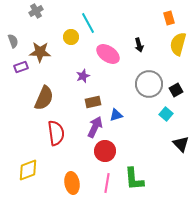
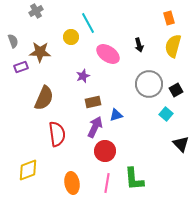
yellow semicircle: moved 5 px left, 2 px down
red semicircle: moved 1 px right, 1 px down
